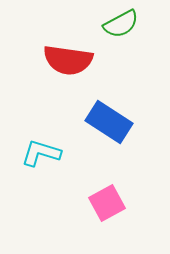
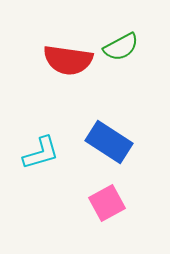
green semicircle: moved 23 px down
blue rectangle: moved 20 px down
cyan L-shape: rotated 147 degrees clockwise
